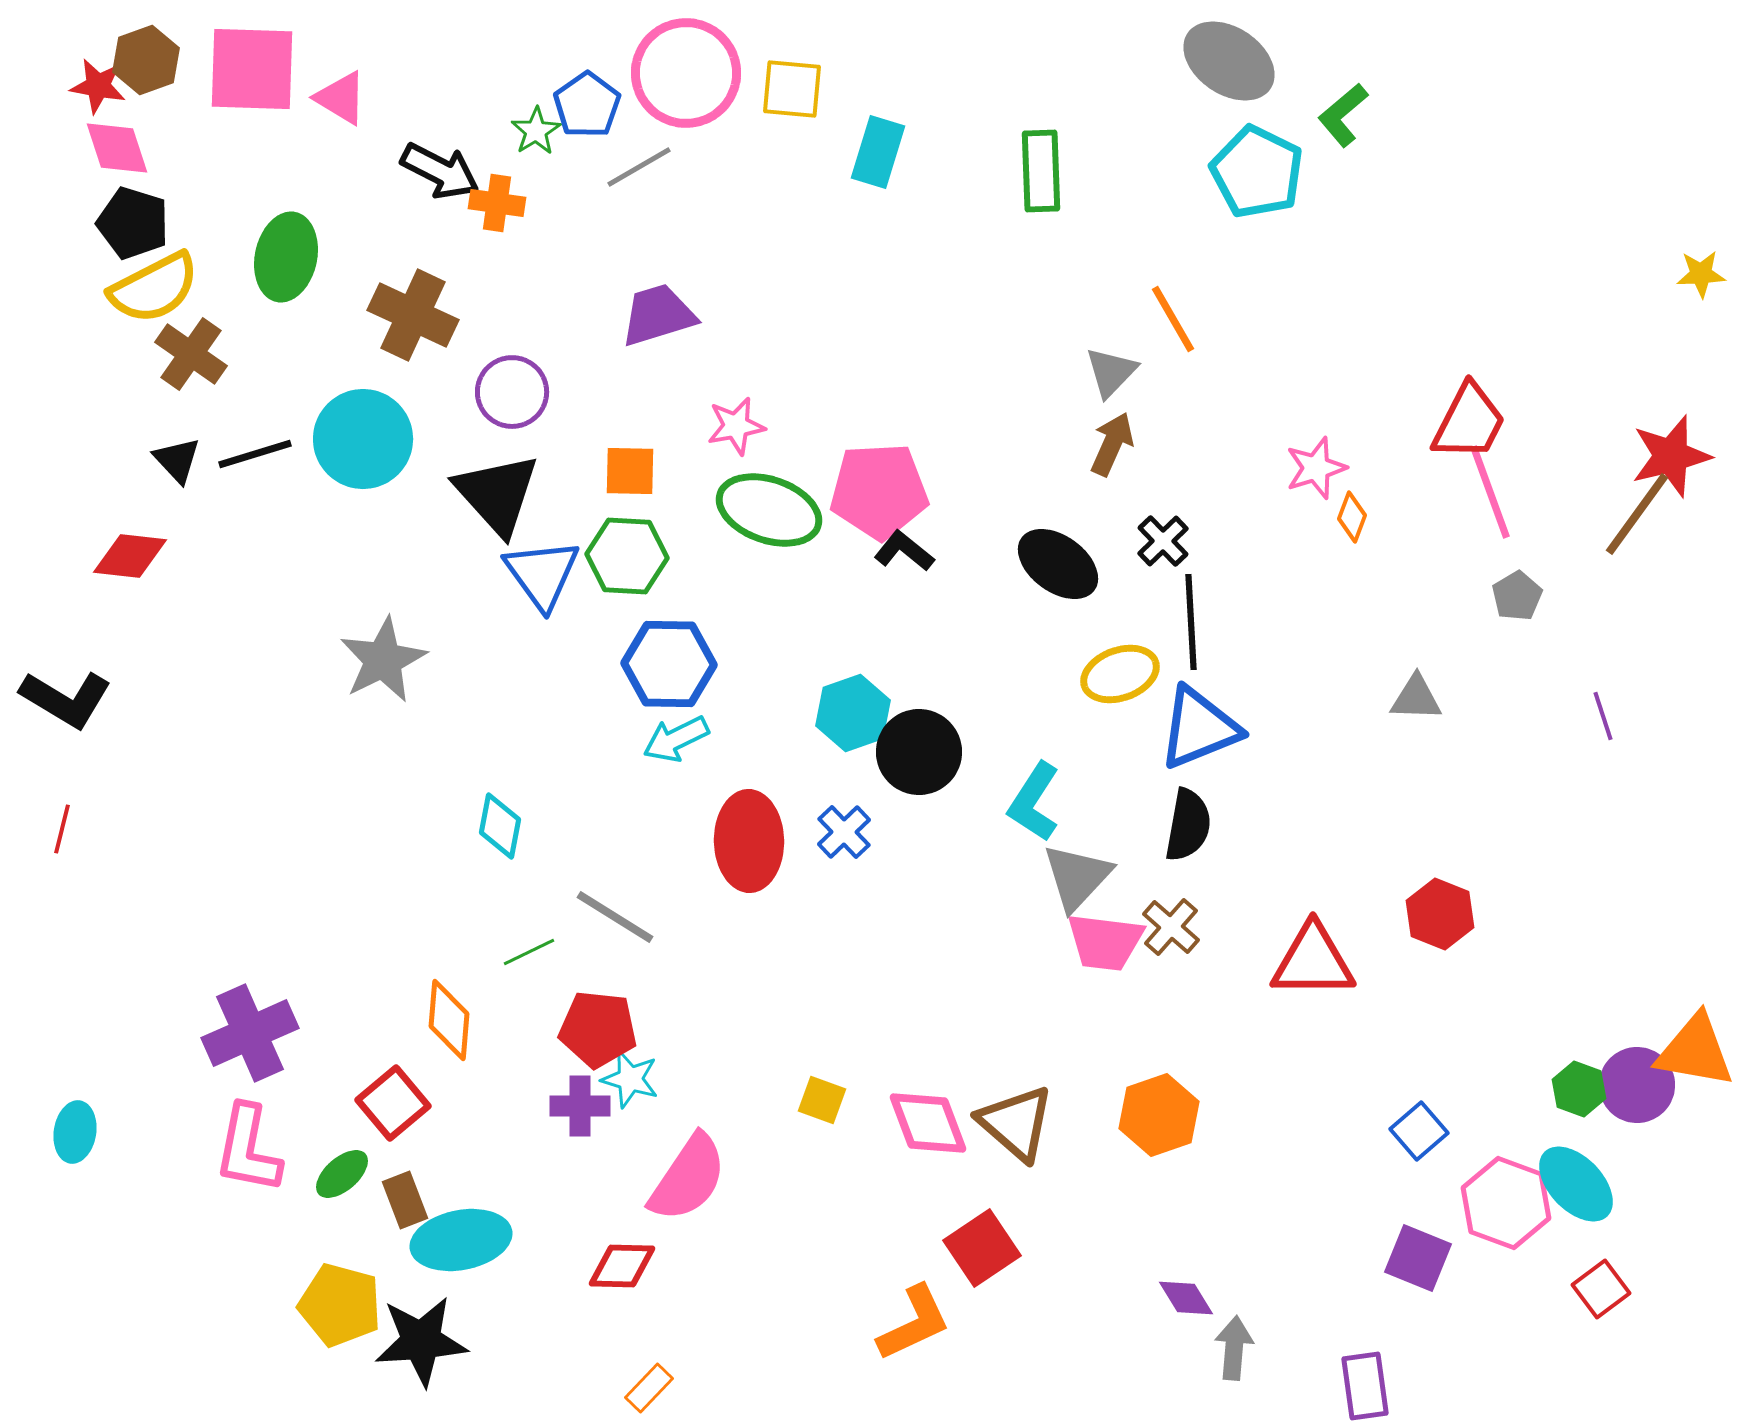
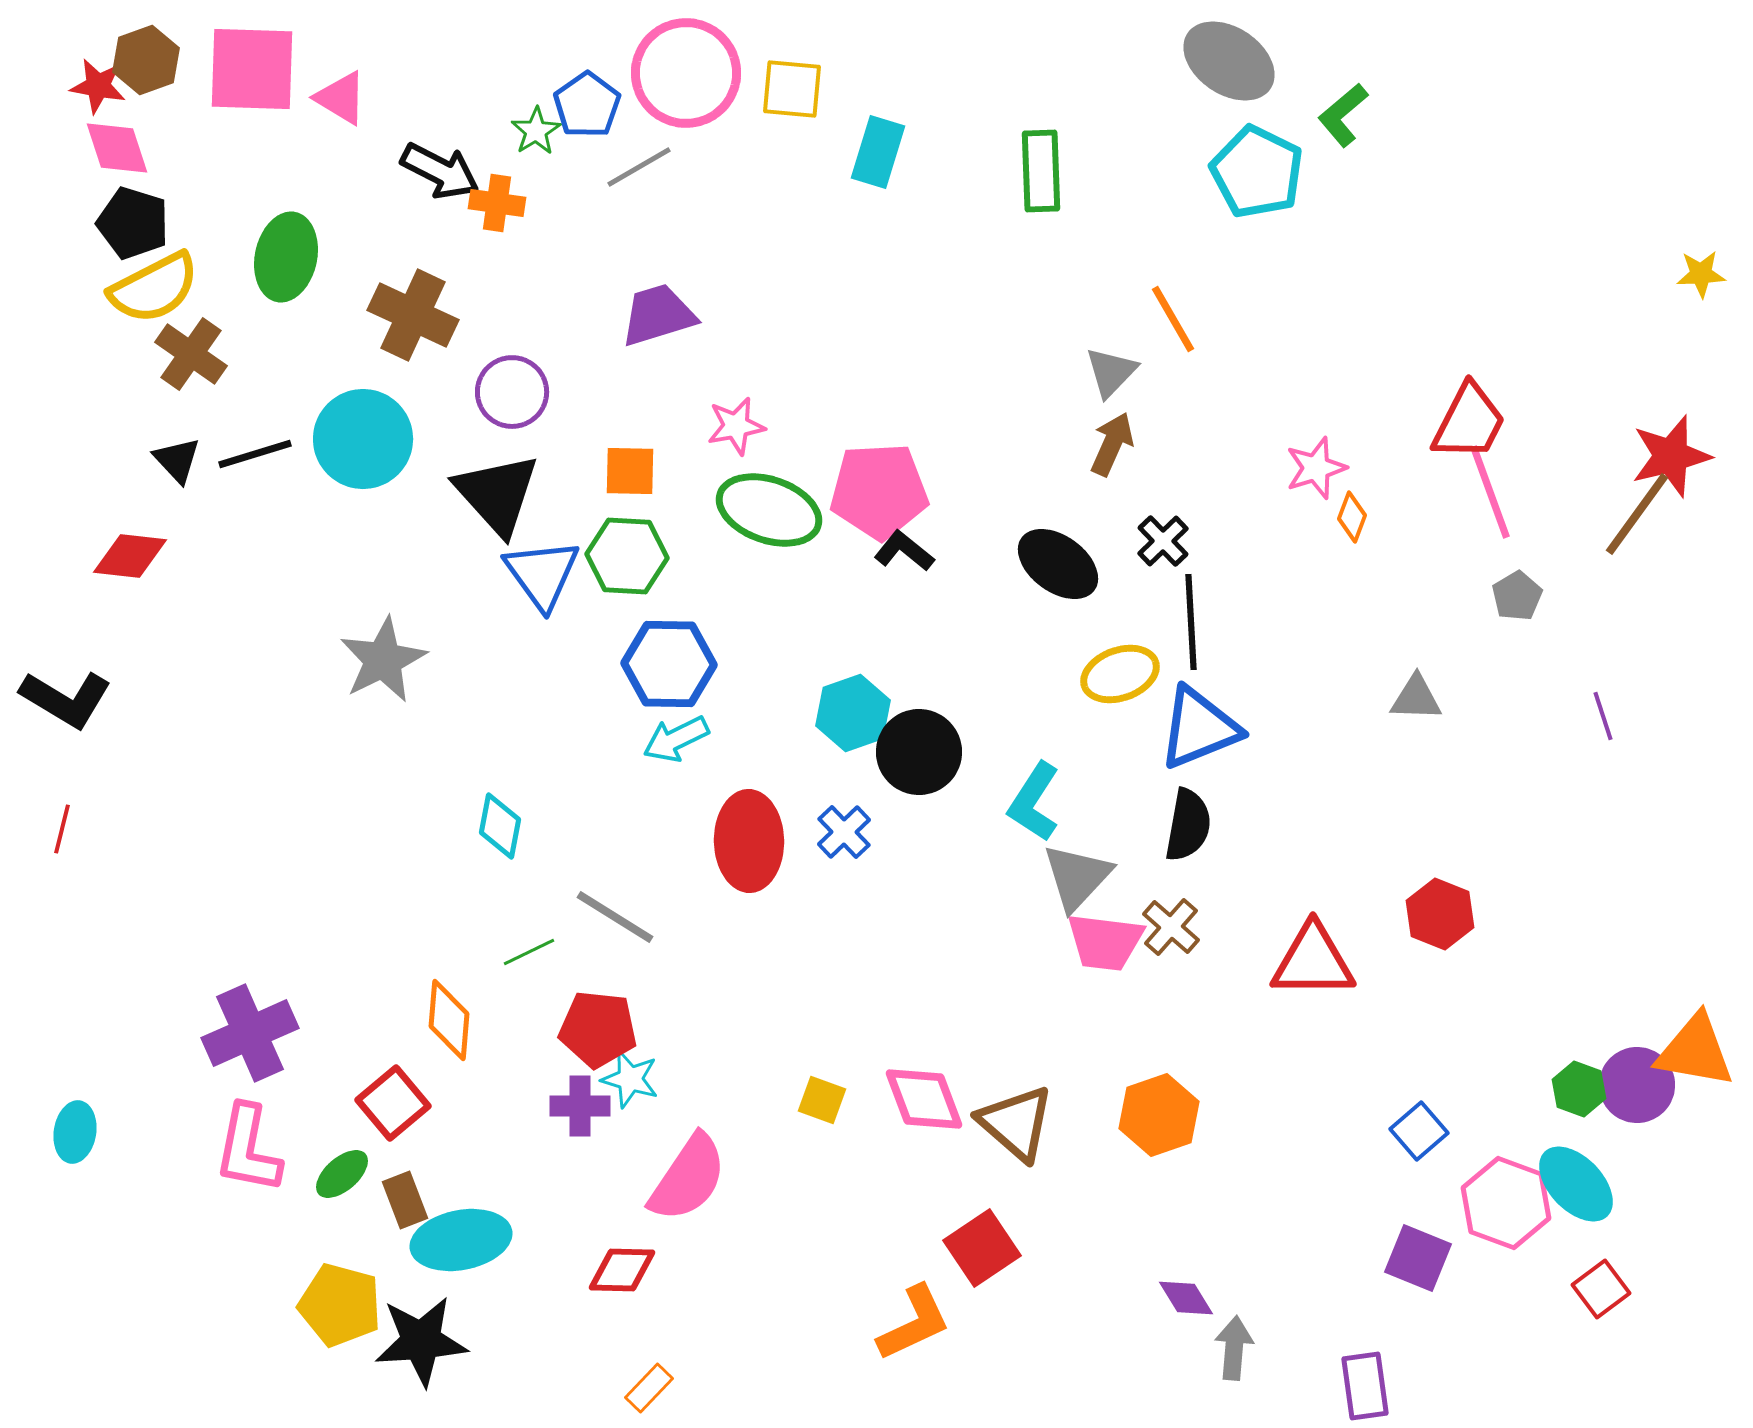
pink diamond at (928, 1123): moved 4 px left, 24 px up
red diamond at (622, 1266): moved 4 px down
